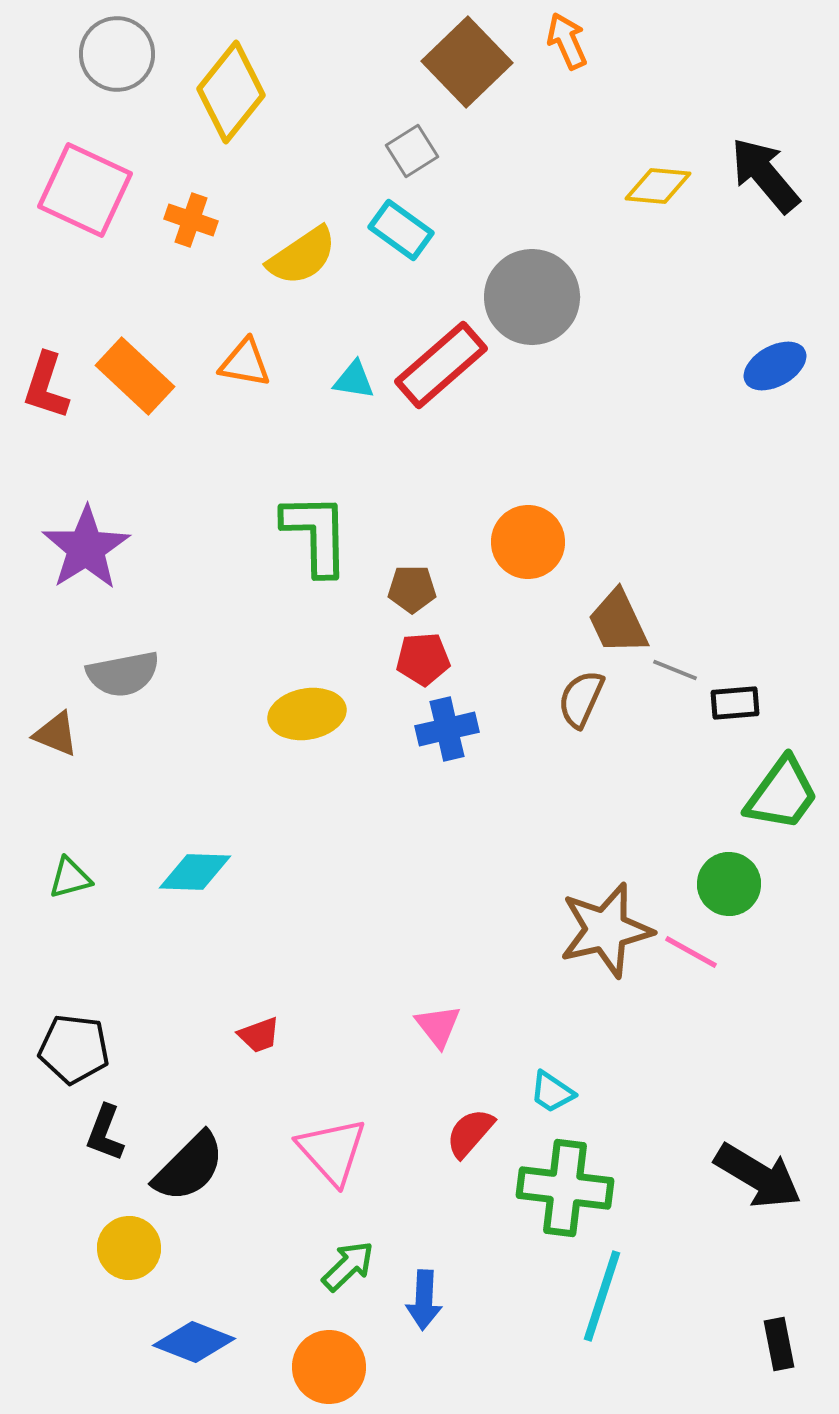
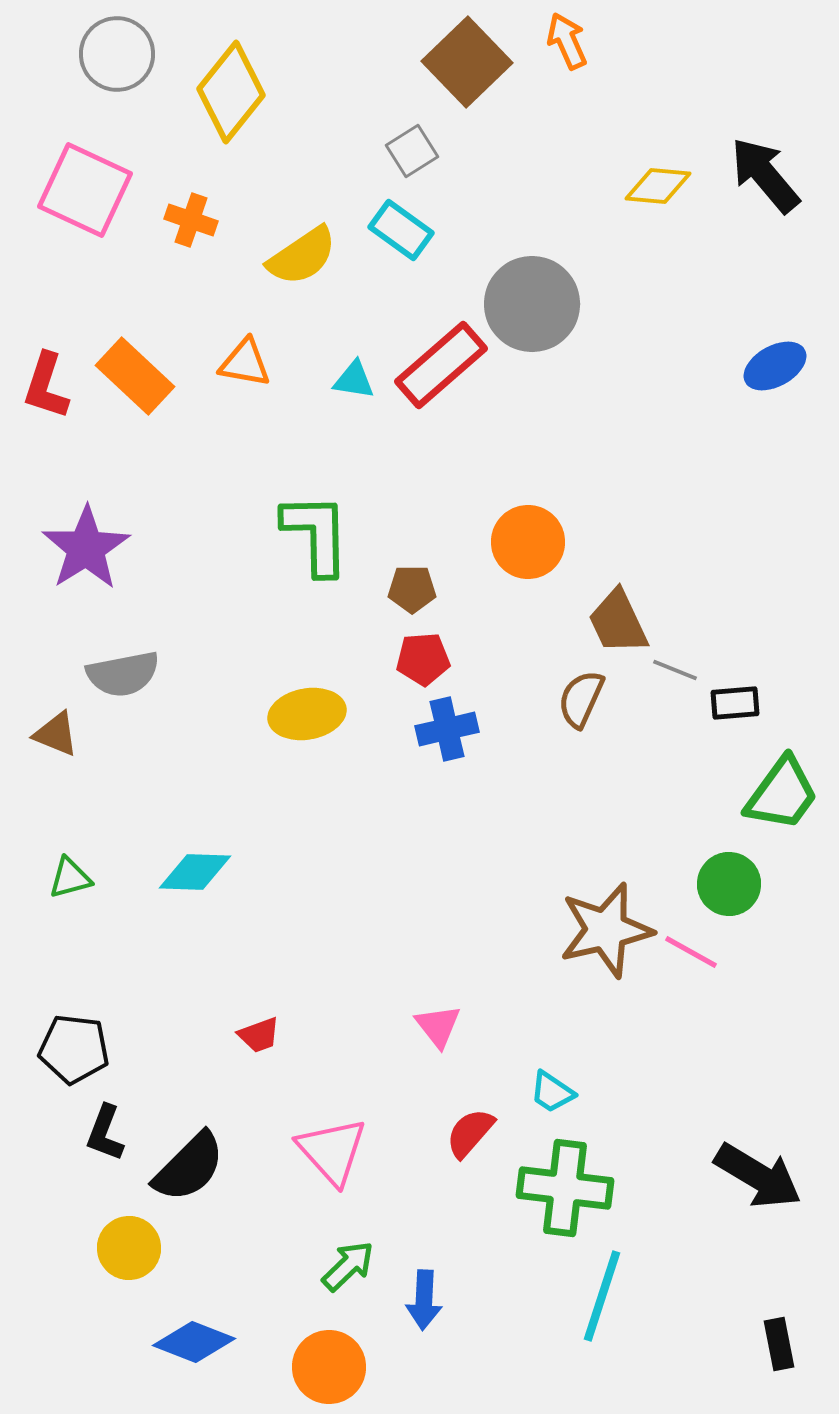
gray circle at (532, 297): moved 7 px down
